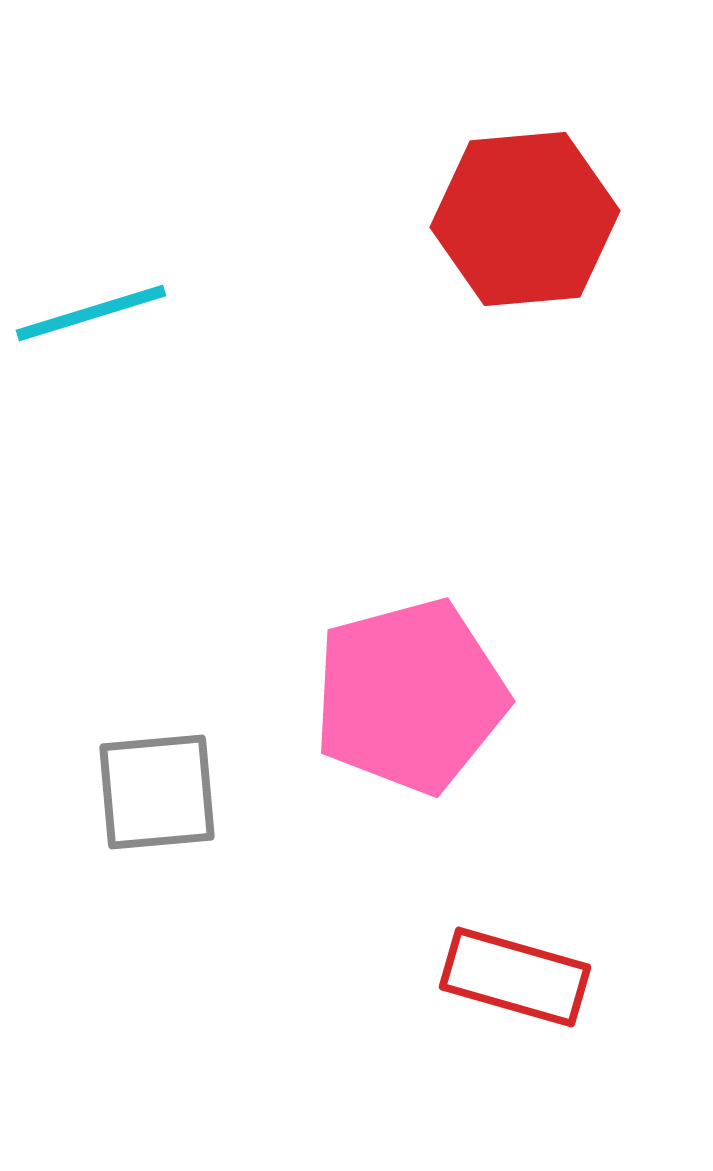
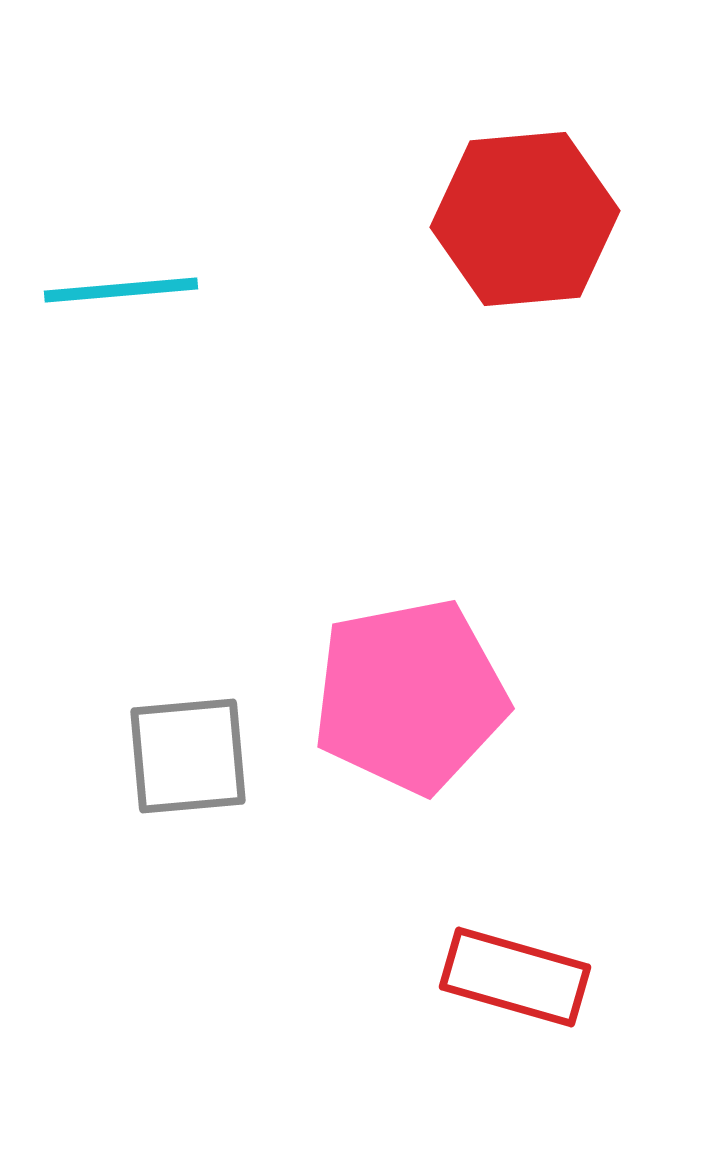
cyan line: moved 30 px right, 23 px up; rotated 12 degrees clockwise
pink pentagon: rotated 4 degrees clockwise
gray square: moved 31 px right, 36 px up
